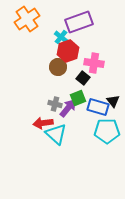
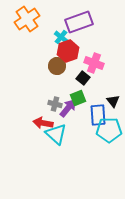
pink cross: rotated 12 degrees clockwise
brown circle: moved 1 px left, 1 px up
blue rectangle: moved 8 px down; rotated 70 degrees clockwise
red arrow: rotated 18 degrees clockwise
cyan pentagon: moved 2 px right, 1 px up
